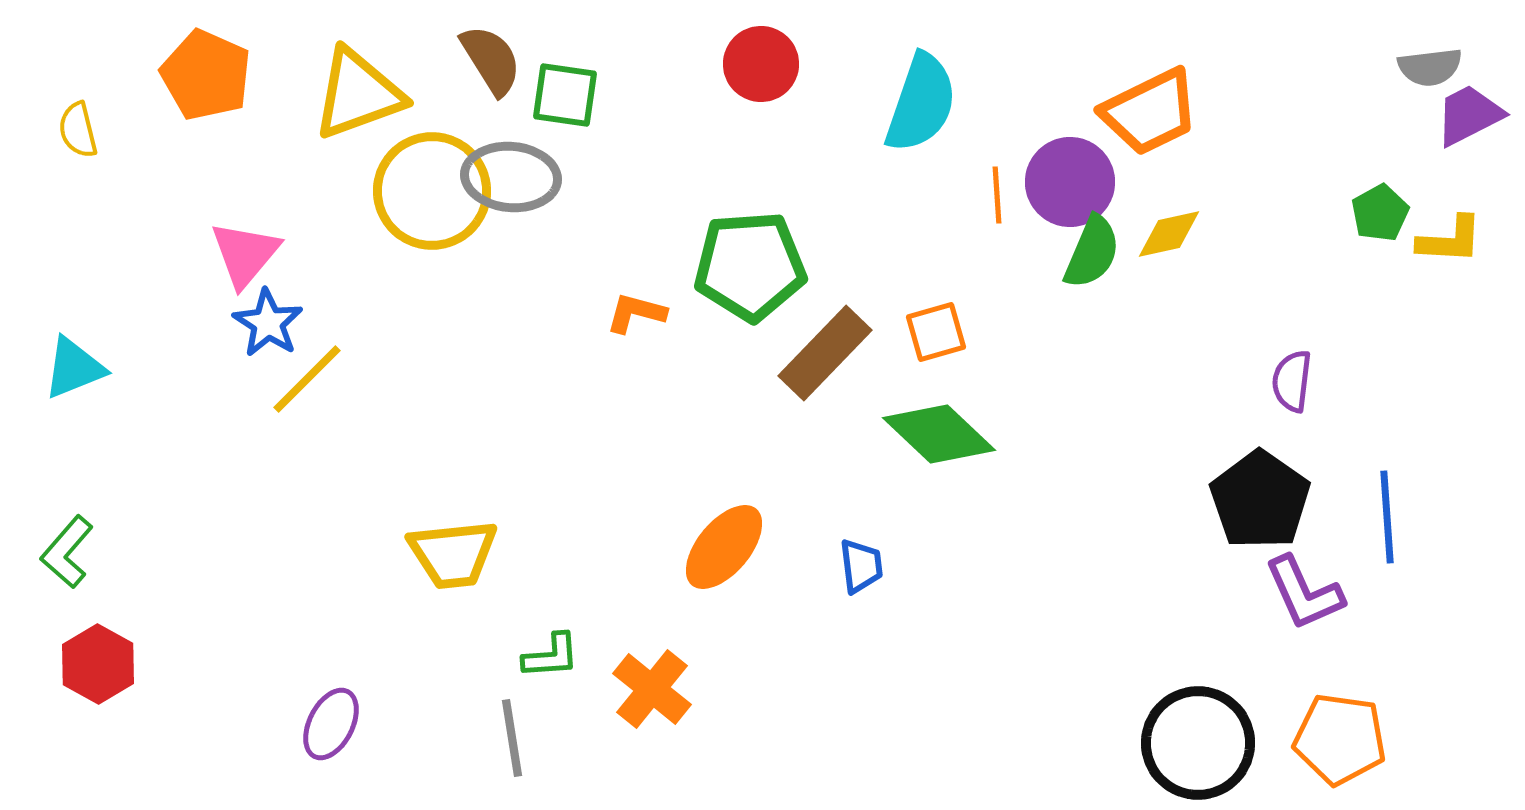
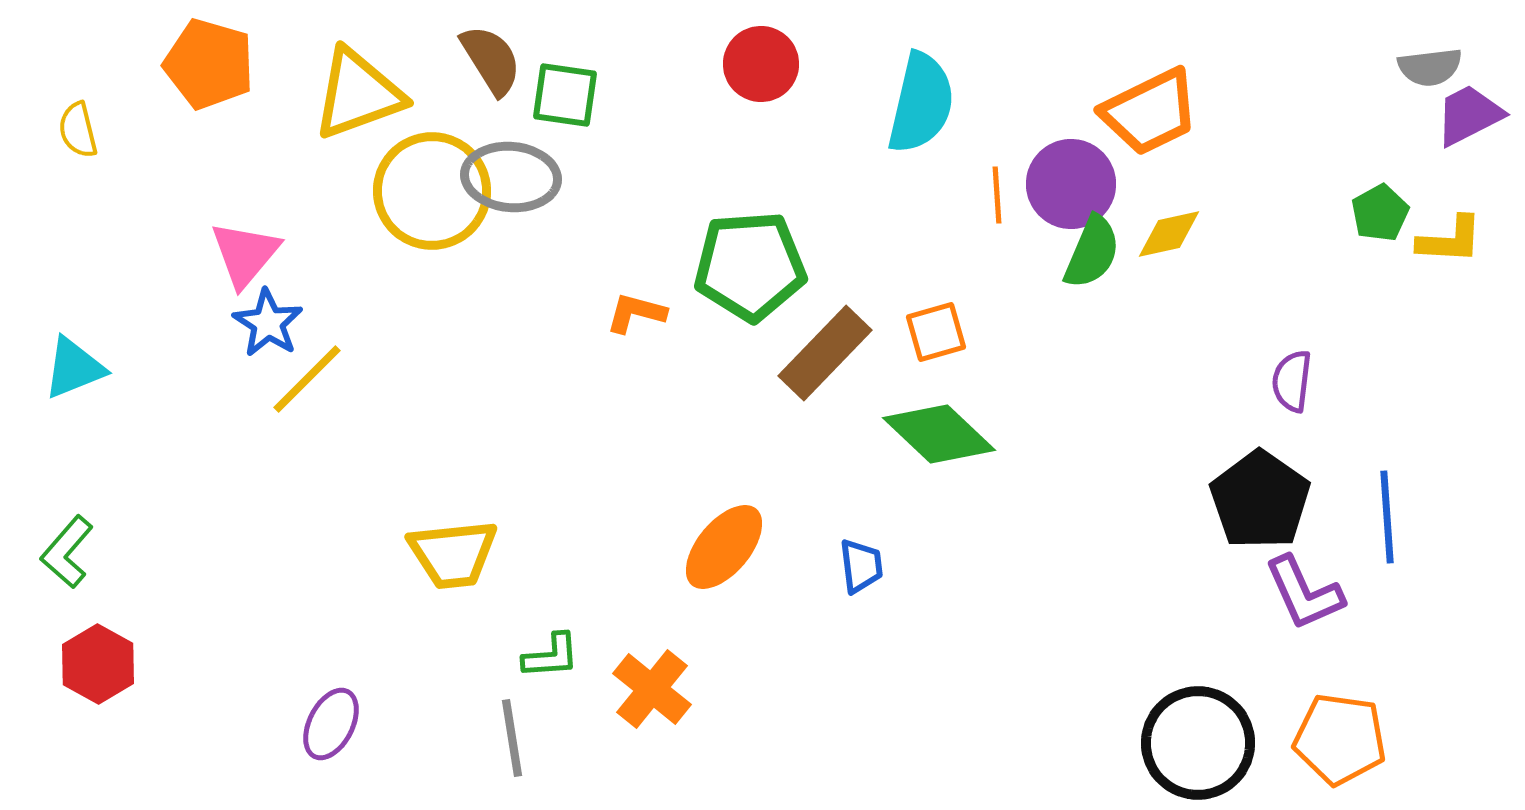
orange pentagon at (206, 75): moved 3 px right, 11 px up; rotated 8 degrees counterclockwise
cyan semicircle at (921, 103): rotated 6 degrees counterclockwise
purple circle at (1070, 182): moved 1 px right, 2 px down
